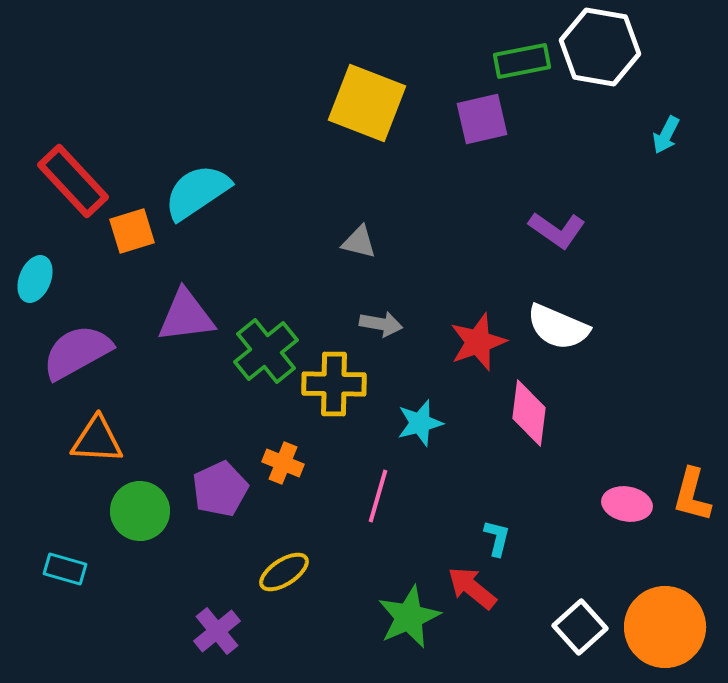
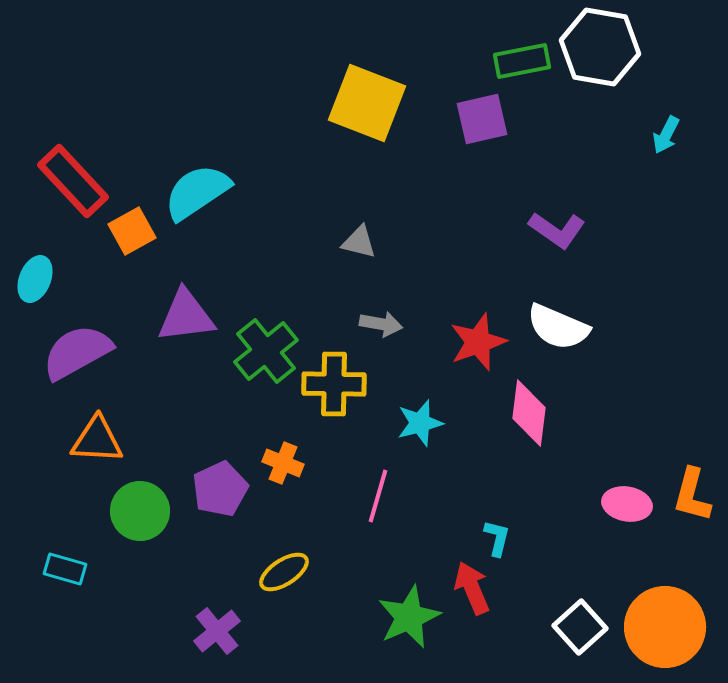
orange square: rotated 12 degrees counterclockwise
red arrow: rotated 28 degrees clockwise
